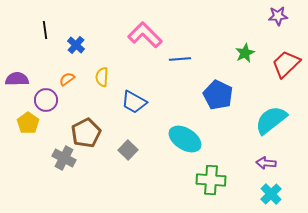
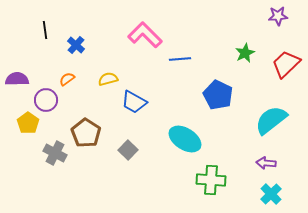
yellow semicircle: moved 6 px right, 2 px down; rotated 72 degrees clockwise
brown pentagon: rotated 12 degrees counterclockwise
gray cross: moved 9 px left, 5 px up
